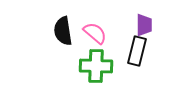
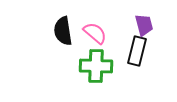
purple trapezoid: rotated 15 degrees counterclockwise
